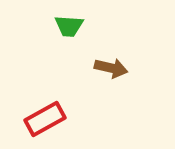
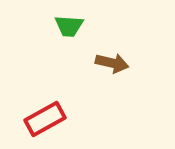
brown arrow: moved 1 px right, 5 px up
